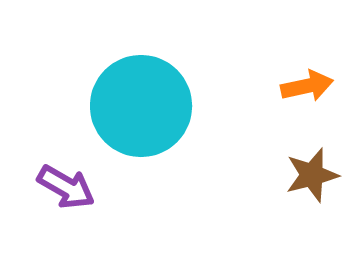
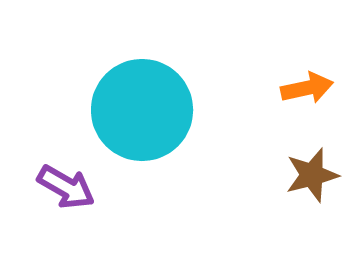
orange arrow: moved 2 px down
cyan circle: moved 1 px right, 4 px down
